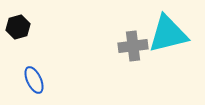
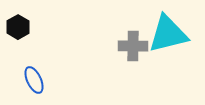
black hexagon: rotated 15 degrees counterclockwise
gray cross: rotated 8 degrees clockwise
